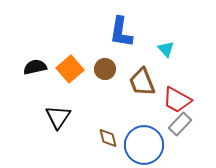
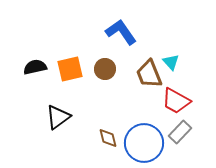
blue L-shape: rotated 136 degrees clockwise
cyan triangle: moved 5 px right, 13 px down
orange square: rotated 28 degrees clockwise
brown trapezoid: moved 7 px right, 8 px up
red trapezoid: moved 1 px left, 1 px down
black triangle: rotated 20 degrees clockwise
gray rectangle: moved 8 px down
blue circle: moved 2 px up
